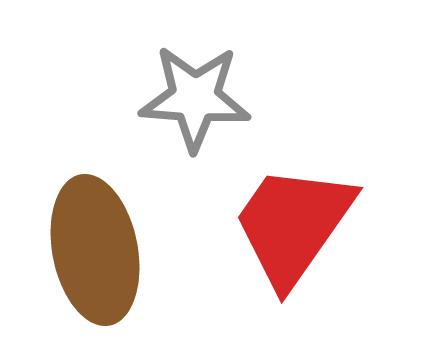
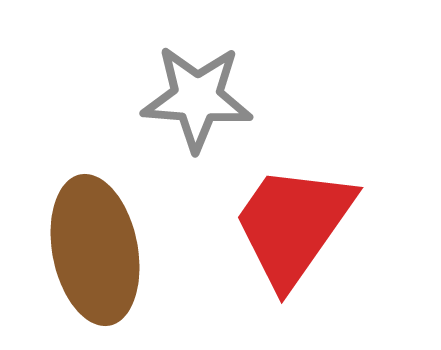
gray star: moved 2 px right
